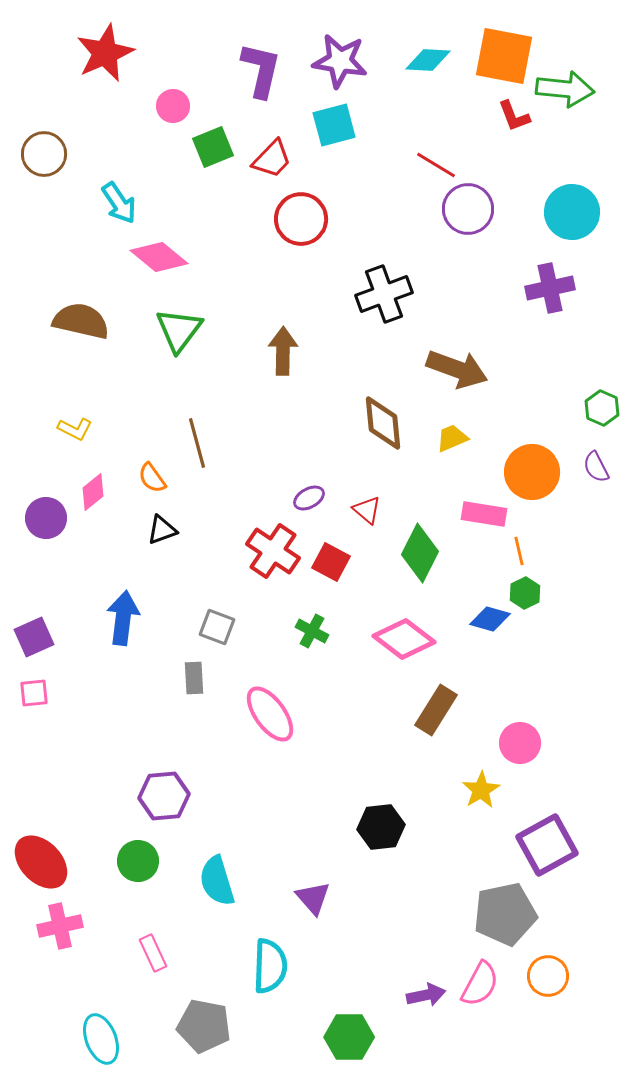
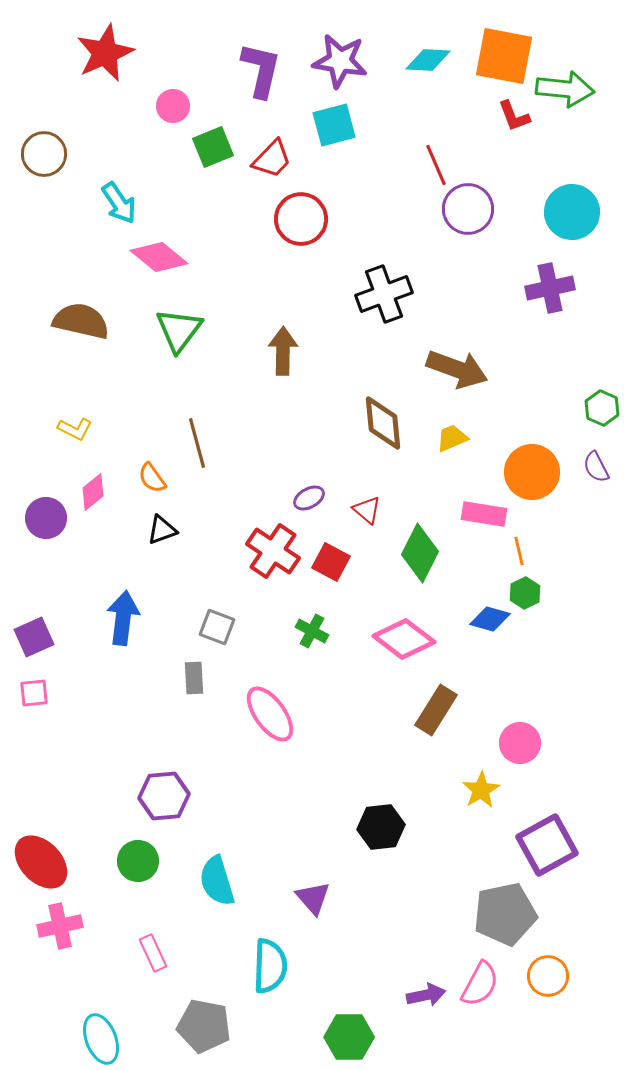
red line at (436, 165): rotated 36 degrees clockwise
